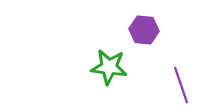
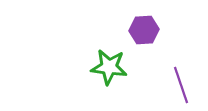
purple hexagon: rotated 8 degrees counterclockwise
